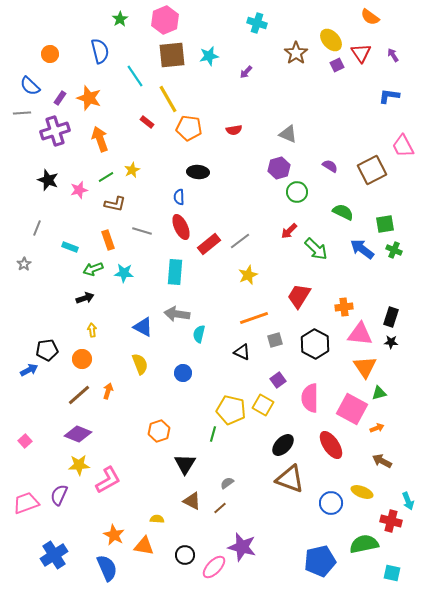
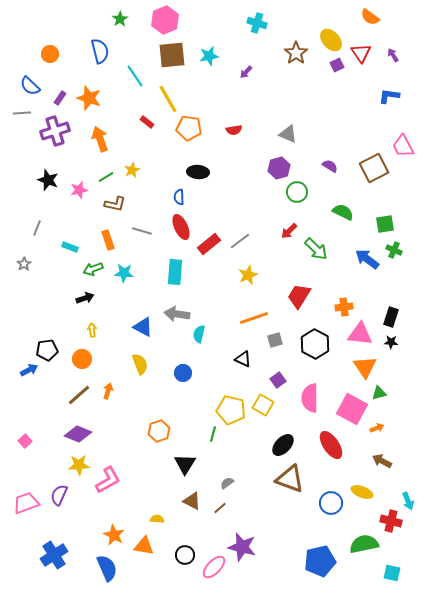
brown square at (372, 170): moved 2 px right, 2 px up
blue arrow at (362, 249): moved 5 px right, 10 px down
black triangle at (242, 352): moved 1 px right, 7 px down
